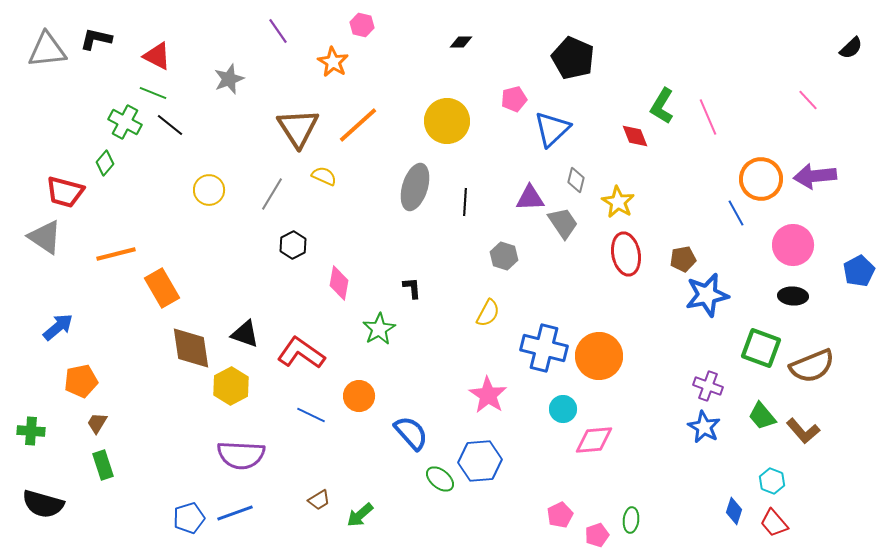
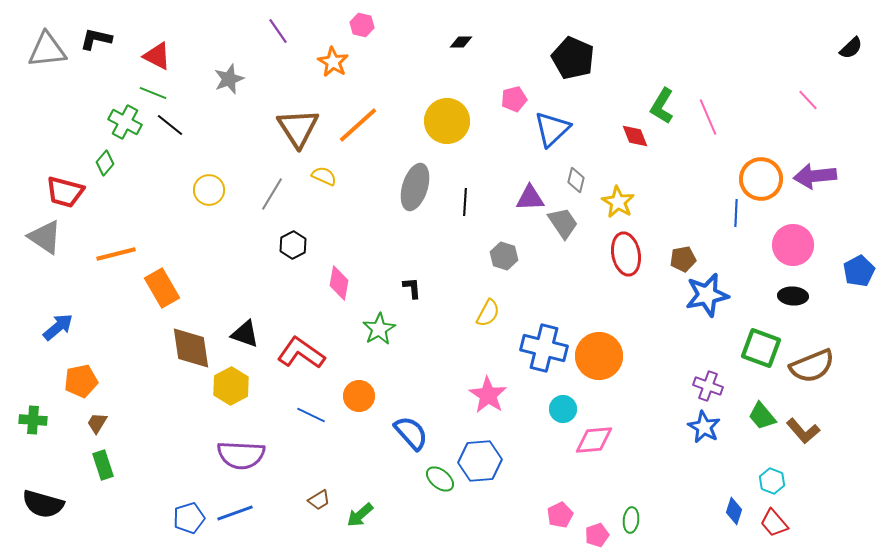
blue line at (736, 213): rotated 32 degrees clockwise
green cross at (31, 431): moved 2 px right, 11 px up
